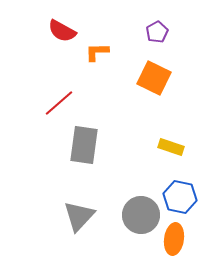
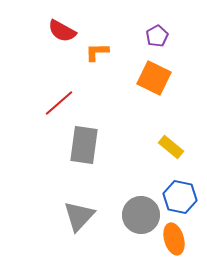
purple pentagon: moved 4 px down
yellow rectangle: rotated 20 degrees clockwise
orange ellipse: rotated 24 degrees counterclockwise
